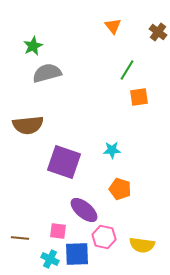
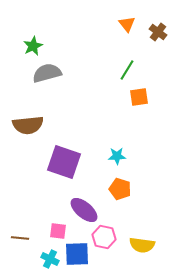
orange triangle: moved 14 px right, 2 px up
cyan star: moved 5 px right, 6 px down
